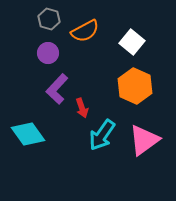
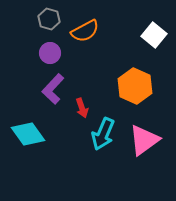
white square: moved 22 px right, 7 px up
purple circle: moved 2 px right
purple L-shape: moved 4 px left
cyan arrow: moved 1 px right, 1 px up; rotated 12 degrees counterclockwise
